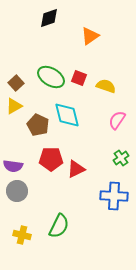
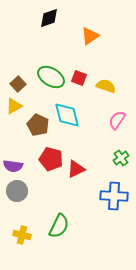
brown square: moved 2 px right, 1 px down
red pentagon: rotated 15 degrees clockwise
